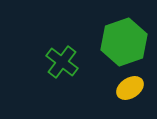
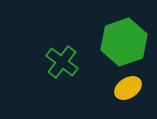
yellow ellipse: moved 2 px left
